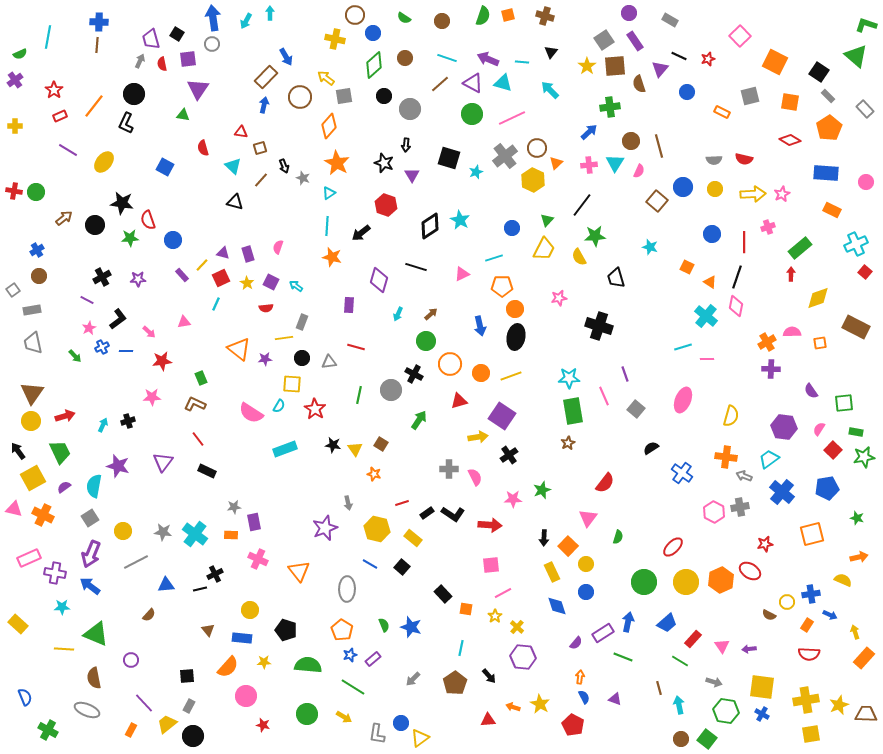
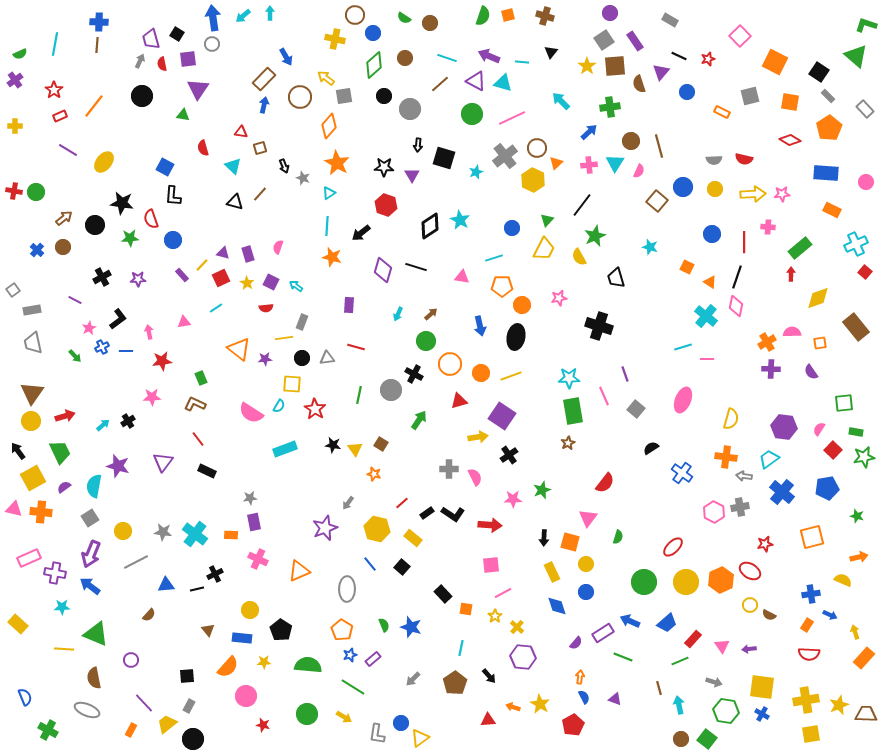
purple circle at (629, 13): moved 19 px left
cyan arrow at (246, 21): moved 3 px left, 5 px up; rotated 21 degrees clockwise
brown circle at (442, 21): moved 12 px left, 2 px down
cyan line at (48, 37): moved 7 px right, 7 px down
purple arrow at (488, 59): moved 1 px right, 3 px up
purple triangle at (660, 69): moved 1 px right, 3 px down
brown rectangle at (266, 77): moved 2 px left, 2 px down
purple triangle at (473, 83): moved 3 px right, 2 px up
cyan arrow at (550, 90): moved 11 px right, 11 px down
black circle at (134, 94): moved 8 px right, 2 px down
black L-shape at (126, 123): moved 47 px right, 73 px down; rotated 20 degrees counterclockwise
black arrow at (406, 145): moved 12 px right
black square at (449, 158): moved 5 px left
black star at (384, 163): moved 4 px down; rotated 18 degrees counterclockwise
brown line at (261, 180): moved 1 px left, 14 px down
pink star at (782, 194): rotated 21 degrees clockwise
red semicircle at (148, 220): moved 3 px right, 1 px up
pink cross at (768, 227): rotated 24 degrees clockwise
green star at (595, 236): rotated 20 degrees counterclockwise
blue cross at (37, 250): rotated 16 degrees counterclockwise
pink triangle at (462, 274): moved 3 px down; rotated 35 degrees clockwise
brown circle at (39, 276): moved 24 px right, 29 px up
purple diamond at (379, 280): moved 4 px right, 10 px up
purple line at (87, 300): moved 12 px left
cyan line at (216, 304): moved 4 px down; rotated 32 degrees clockwise
orange circle at (515, 309): moved 7 px right, 4 px up
brown rectangle at (856, 327): rotated 24 degrees clockwise
pink arrow at (149, 332): rotated 144 degrees counterclockwise
gray triangle at (329, 362): moved 2 px left, 4 px up
purple semicircle at (811, 391): moved 19 px up
yellow semicircle at (731, 416): moved 3 px down
black cross at (128, 421): rotated 16 degrees counterclockwise
cyan arrow at (103, 425): rotated 24 degrees clockwise
gray arrow at (744, 476): rotated 14 degrees counterclockwise
gray arrow at (348, 503): rotated 48 degrees clockwise
red line at (402, 503): rotated 24 degrees counterclockwise
gray star at (234, 507): moved 16 px right, 9 px up
orange cross at (43, 515): moved 2 px left, 3 px up; rotated 20 degrees counterclockwise
green star at (857, 518): moved 2 px up
orange square at (812, 534): moved 3 px down
orange square at (568, 546): moved 2 px right, 4 px up; rotated 30 degrees counterclockwise
blue line at (370, 564): rotated 21 degrees clockwise
orange triangle at (299, 571): rotated 45 degrees clockwise
black line at (200, 589): moved 3 px left
yellow circle at (787, 602): moved 37 px left, 3 px down
blue arrow at (628, 622): moved 2 px right, 1 px up; rotated 78 degrees counterclockwise
black pentagon at (286, 630): moved 5 px left; rotated 15 degrees clockwise
green line at (680, 661): rotated 54 degrees counterclockwise
red pentagon at (573, 725): rotated 15 degrees clockwise
black circle at (193, 736): moved 3 px down
